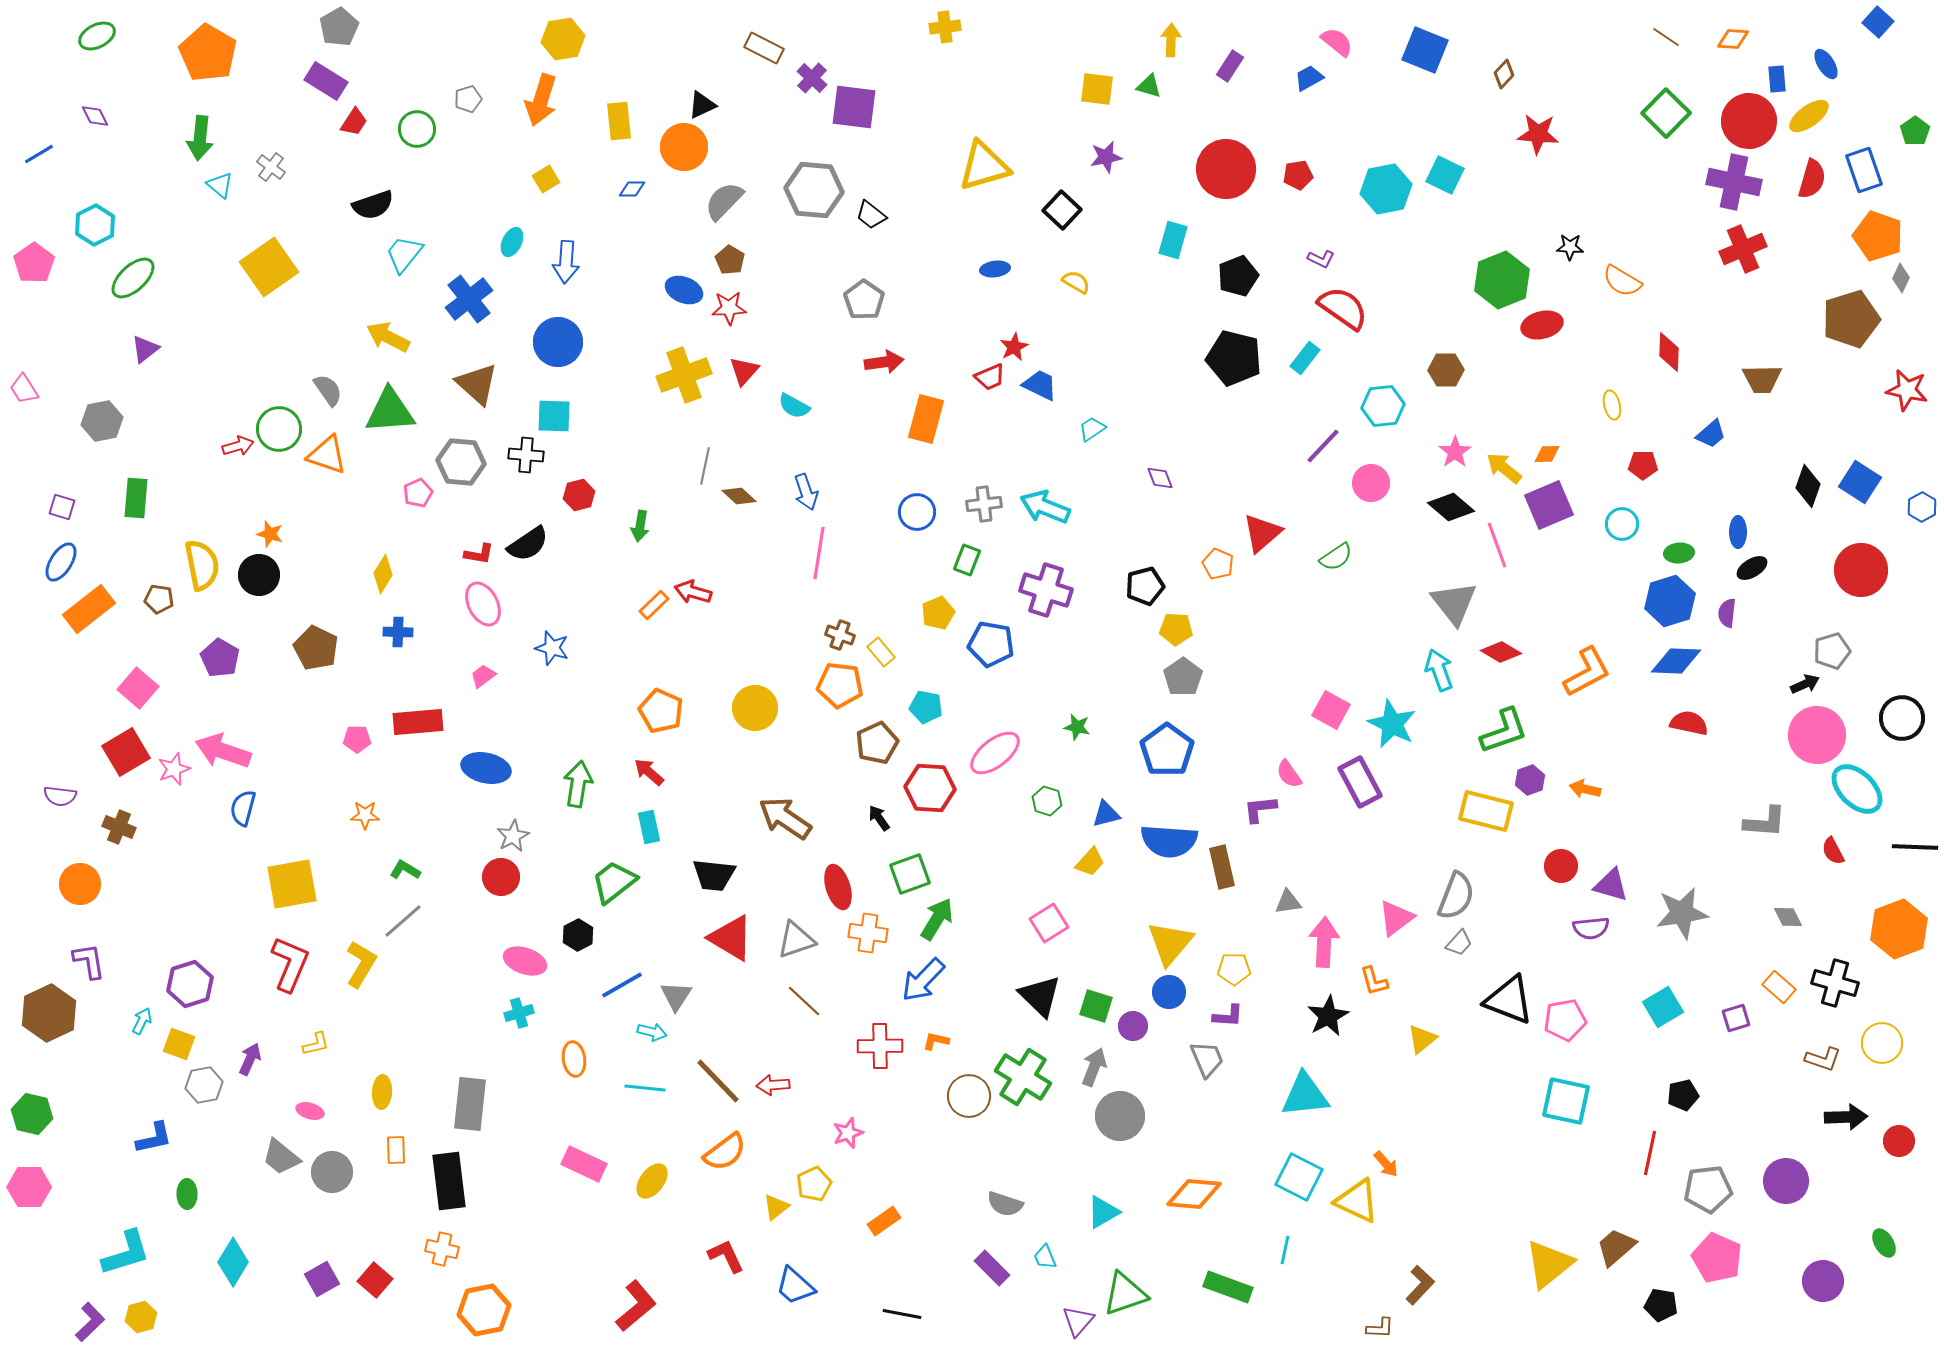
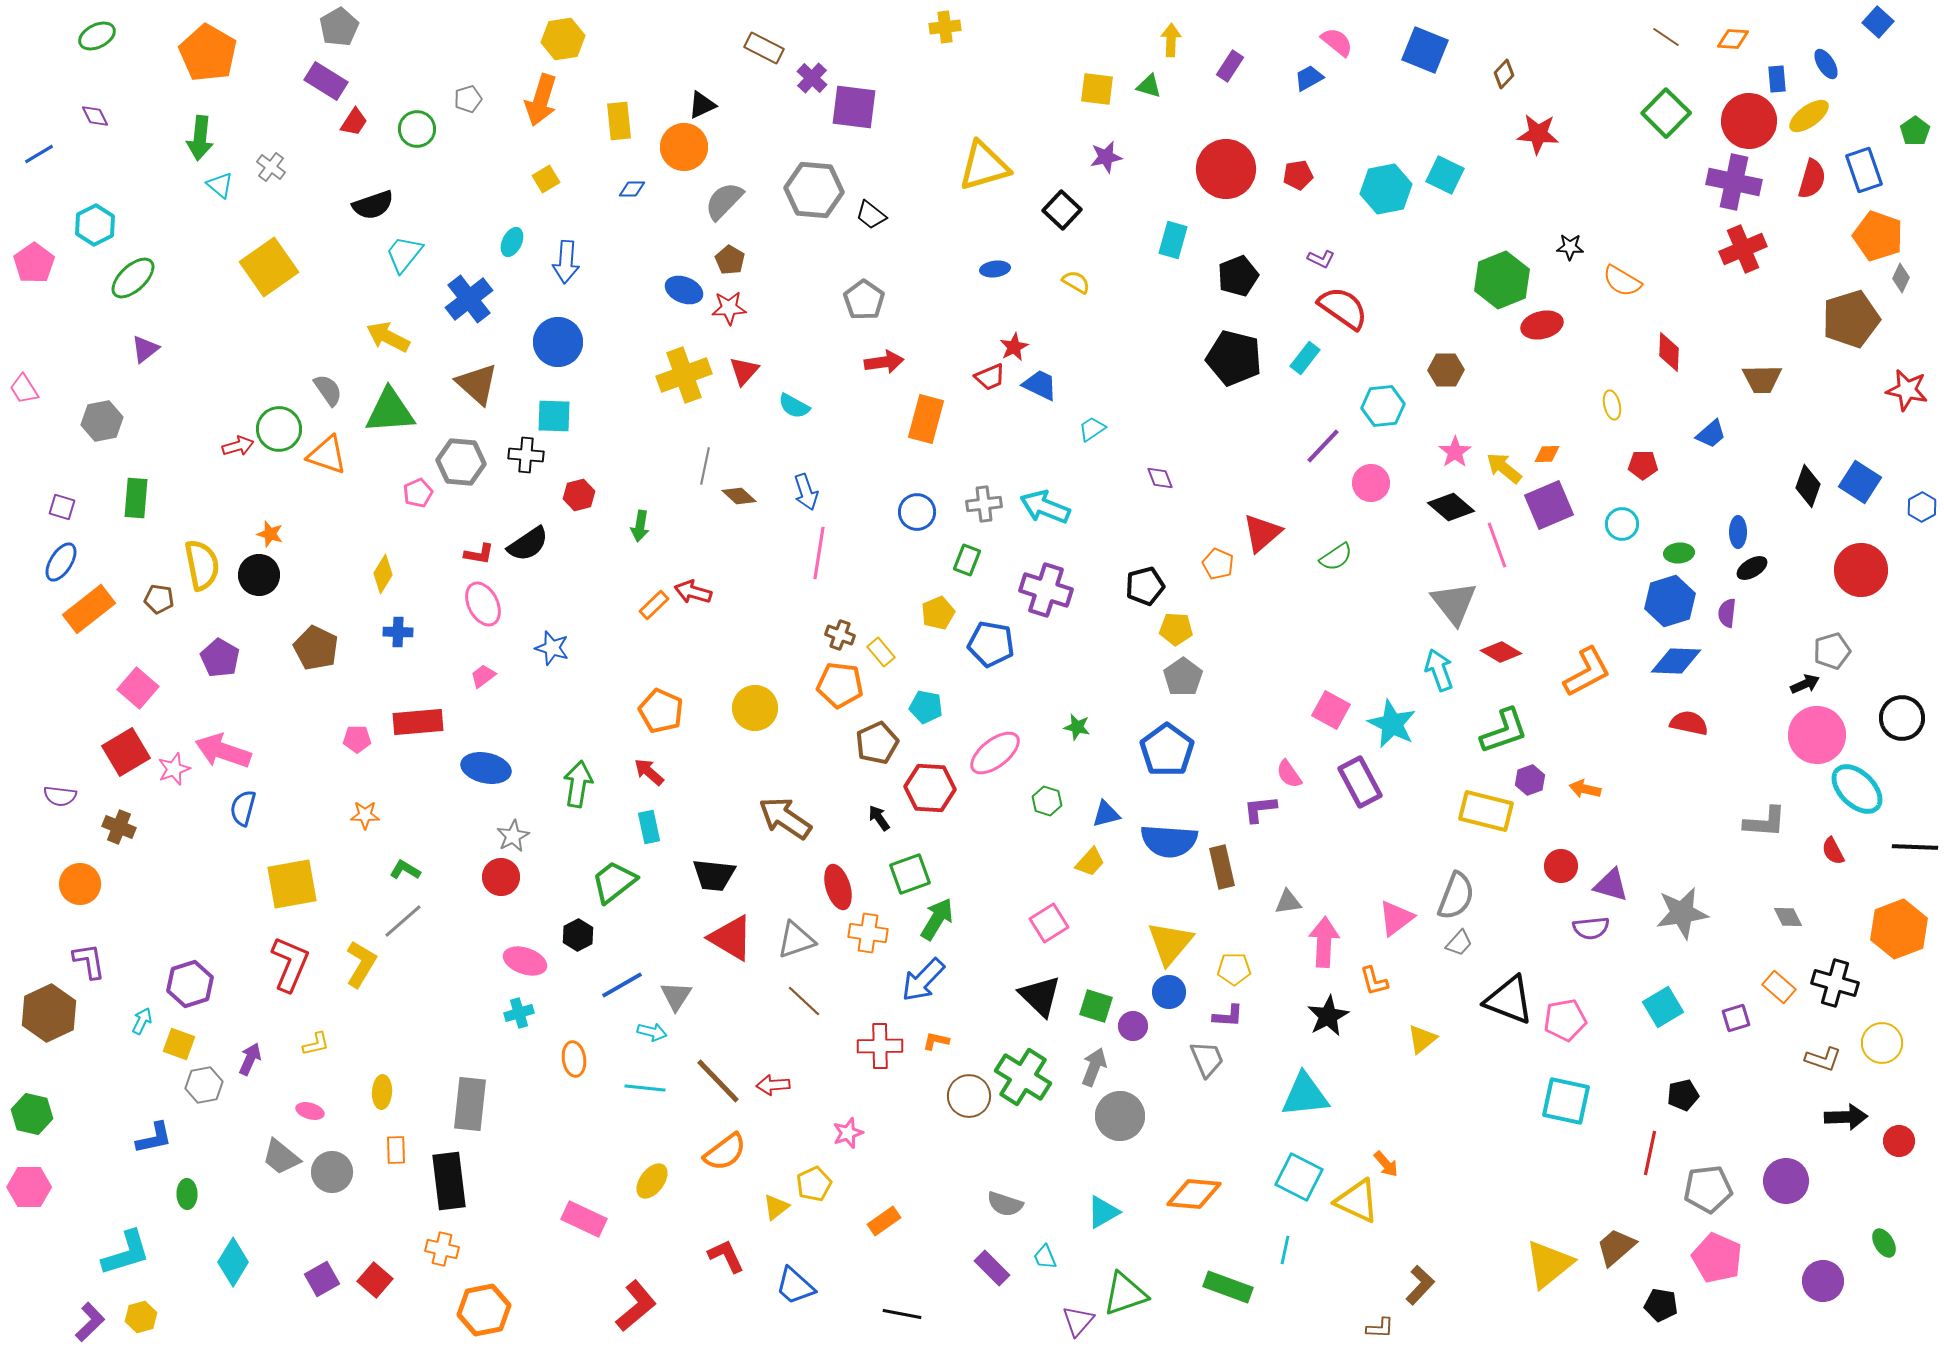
pink rectangle at (584, 1164): moved 55 px down
